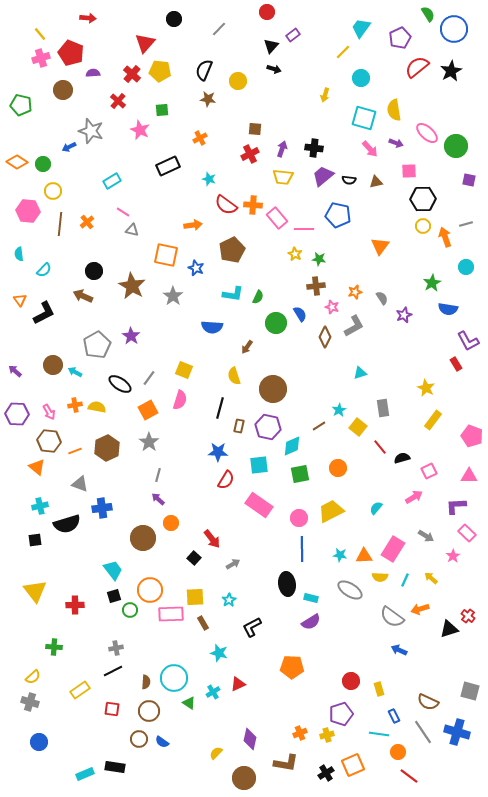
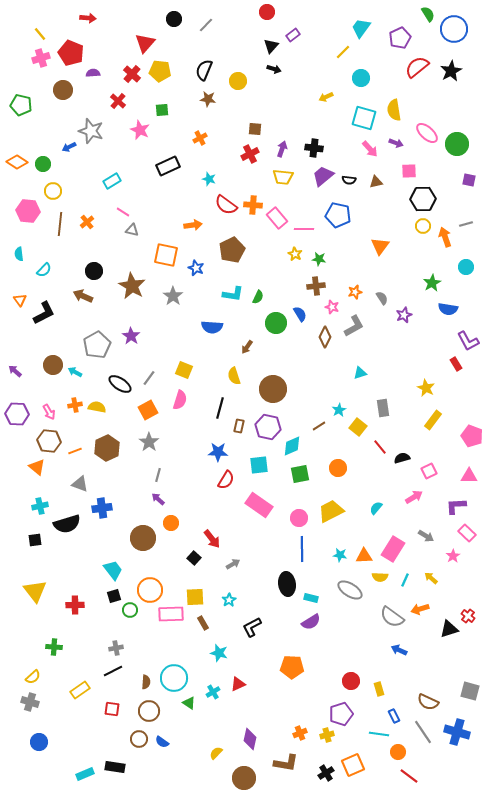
gray line at (219, 29): moved 13 px left, 4 px up
yellow arrow at (325, 95): moved 1 px right, 2 px down; rotated 48 degrees clockwise
green circle at (456, 146): moved 1 px right, 2 px up
